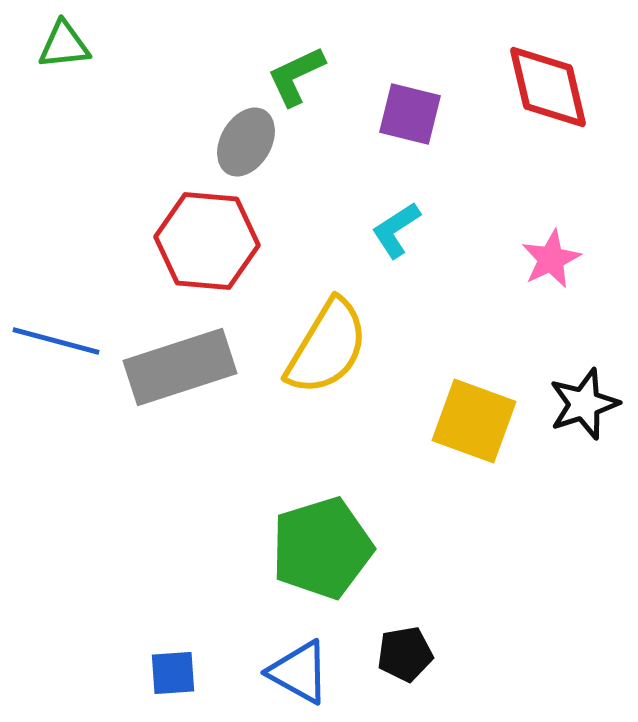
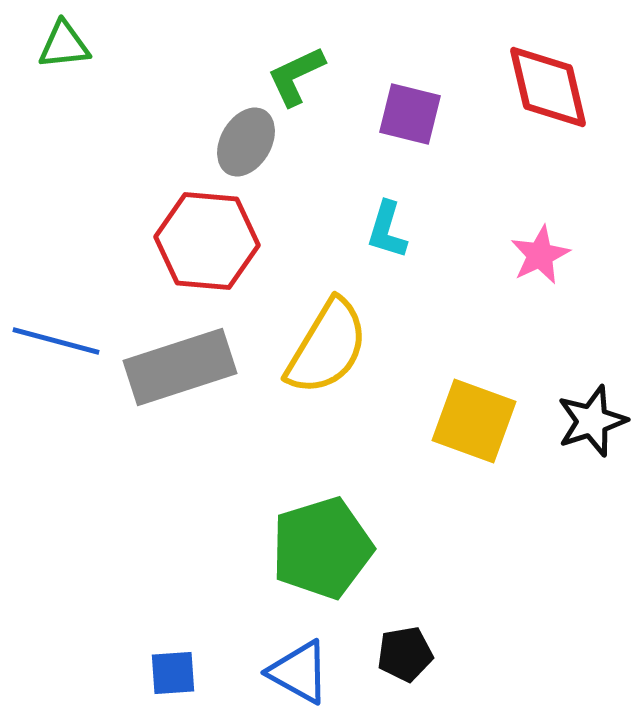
cyan L-shape: moved 9 px left; rotated 40 degrees counterclockwise
pink star: moved 11 px left, 4 px up
black star: moved 8 px right, 17 px down
